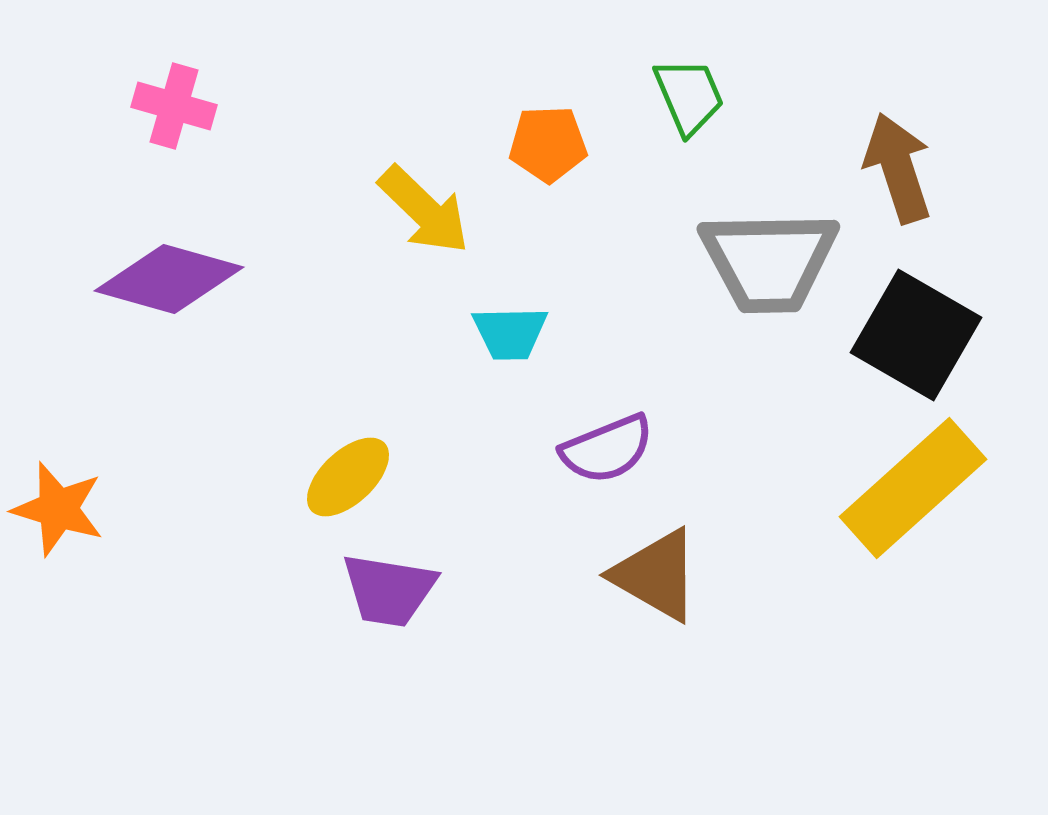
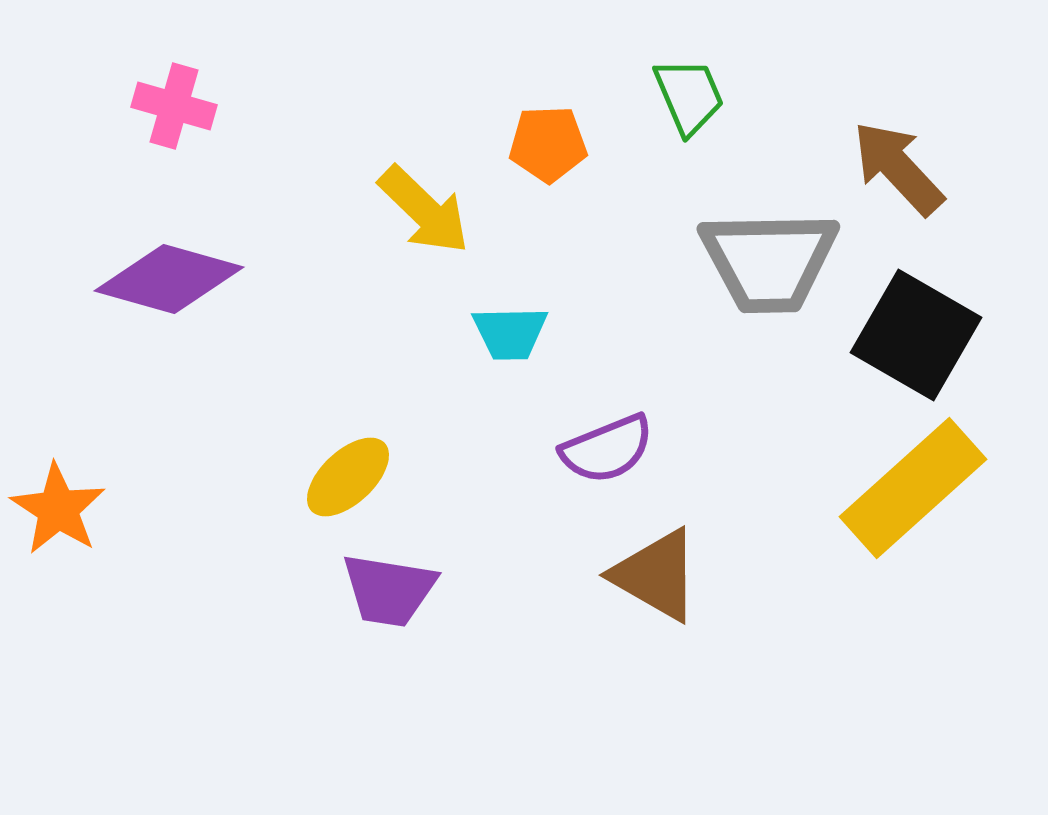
brown arrow: rotated 25 degrees counterclockwise
orange star: rotated 16 degrees clockwise
